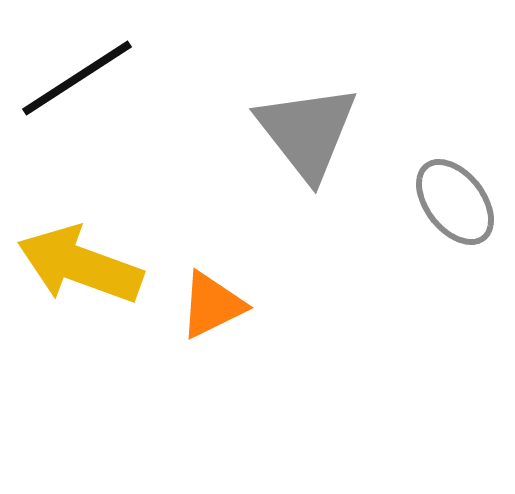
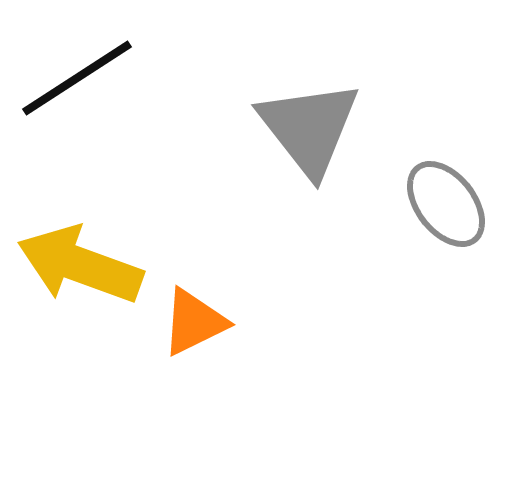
gray triangle: moved 2 px right, 4 px up
gray ellipse: moved 9 px left, 2 px down
orange triangle: moved 18 px left, 17 px down
